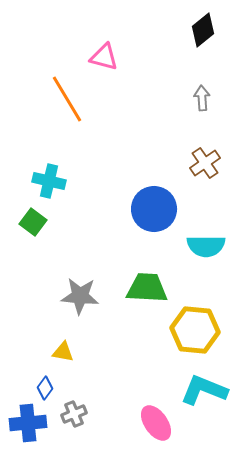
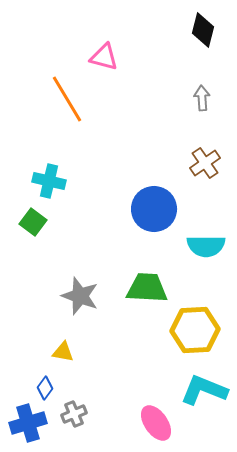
black diamond: rotated 36 degrees counterclockwise
gray star: rotated 15 degrees clockwise
yellow hexagon: rotated 9 degrees counterclockwise
blue cross: rotated 12 degrees counterclockwise
